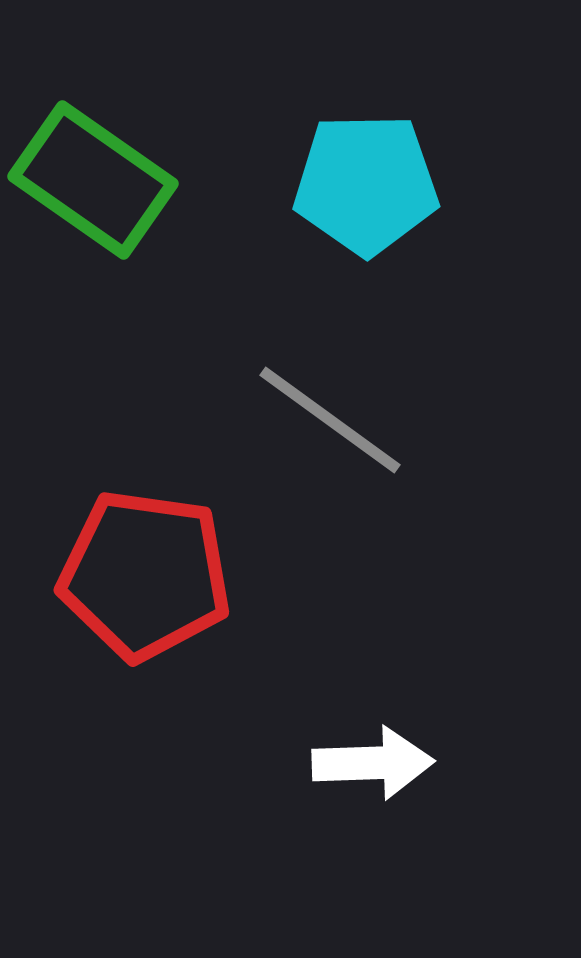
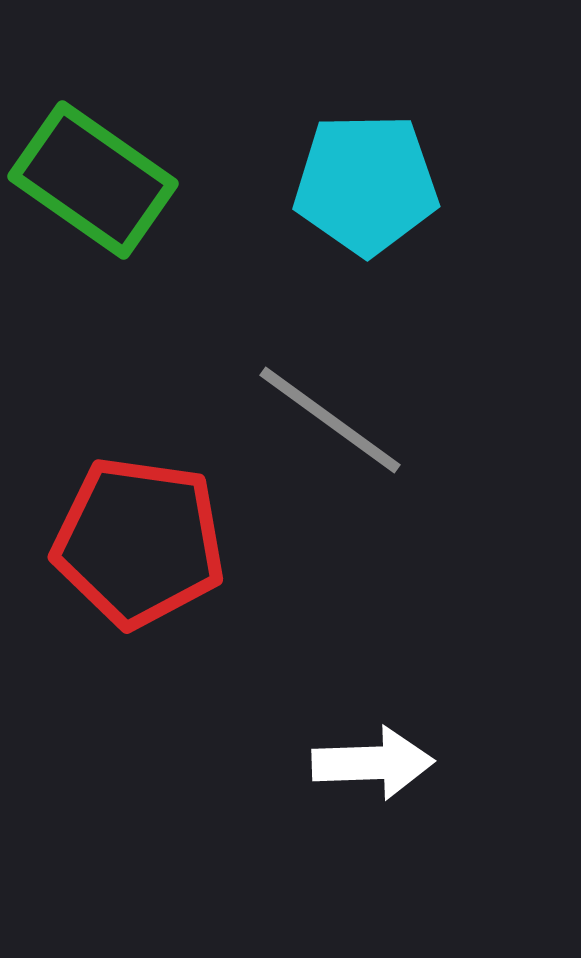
red pentagon: moved 6 px left, 33 px up
